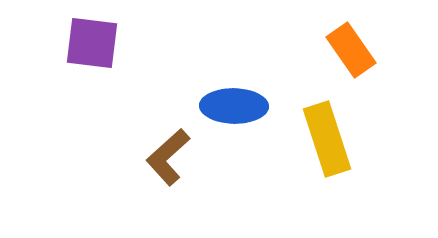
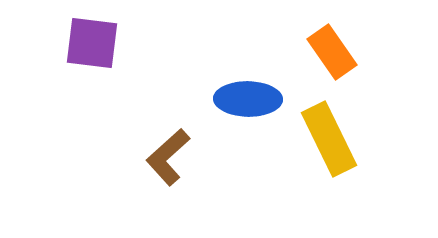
orange rectangle: moved 19 px left, 2 px down
blue ellipse: moved 14 px right, 7 px up
yellow rectangle: moved 2 px right; rotated 8 degrees counterclockwise
